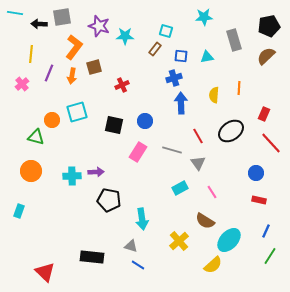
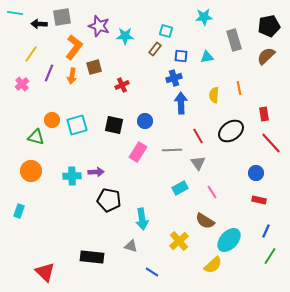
yellow line at (31, 54): rotated 30 degrees clockwise
orange line at (239, 88): rotated 16 degrees counterclockwise
cyan square at (77, 112): moved 13 px down
red rectangle at (264, 114): rotated 32 degrees counterclockwise
gray line at (172, 150): rotated 18 degrees counterclockwise
blue line at (138, 265): moved 14 px right, 7 px down
